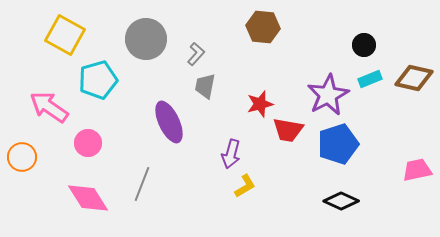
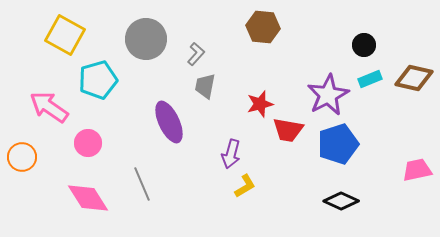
gray line: rotated 44 degrees counterclockwise
